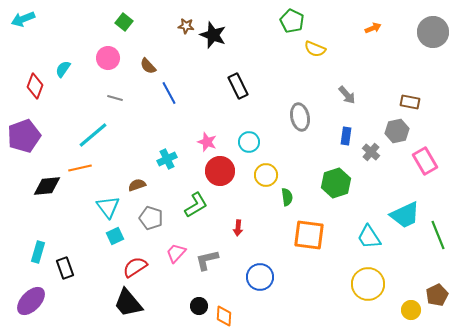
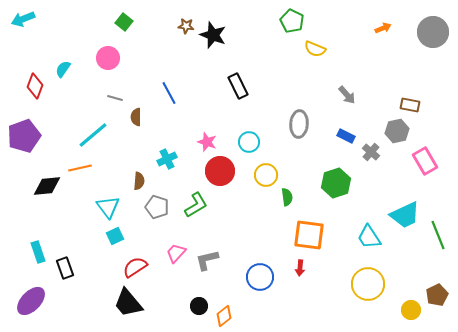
orange arrow at (373, 28): moved 10 px right
brown semicircle at (148, 66): moved 12 px left, 51 px down; rotated 42 degrees clockwise
brown rectangle at (410, 102): moved 3 px down
gray ellipse at (300, 117): moved 1 px left, 7 px down; rotated 16 degrees clockwise
blue rectangle at (346, 136): rotated 72 degrees counterclockwise
brown semicircle at (137, 185): moved 2 px right, 4 px up; rotated 114 degrees clockwise
gray pentagon at (151, 218): moved 6 px right, 11 px up
red arrow at (238, 228): moved 62 px right, 40 px down
cyan rectangle at (38, 252): rotated 35 degrees counterclockwise
orange diamond at (224, 316): rotated 50 degrees clockwise
